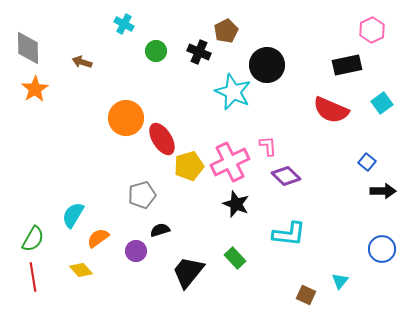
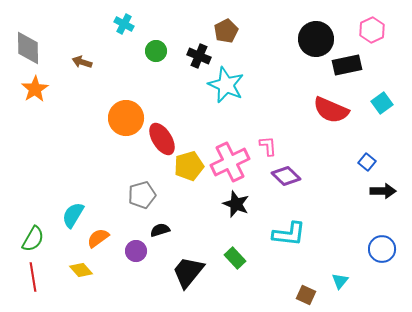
black cross: moved 4 px down
black circle: moved 49 px right, 26 px up
cyan star: moved 7 px left, 7 px up
